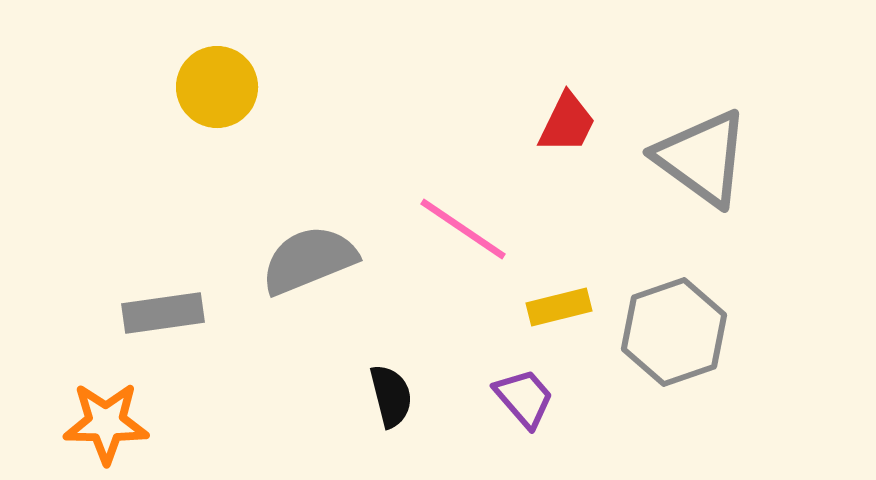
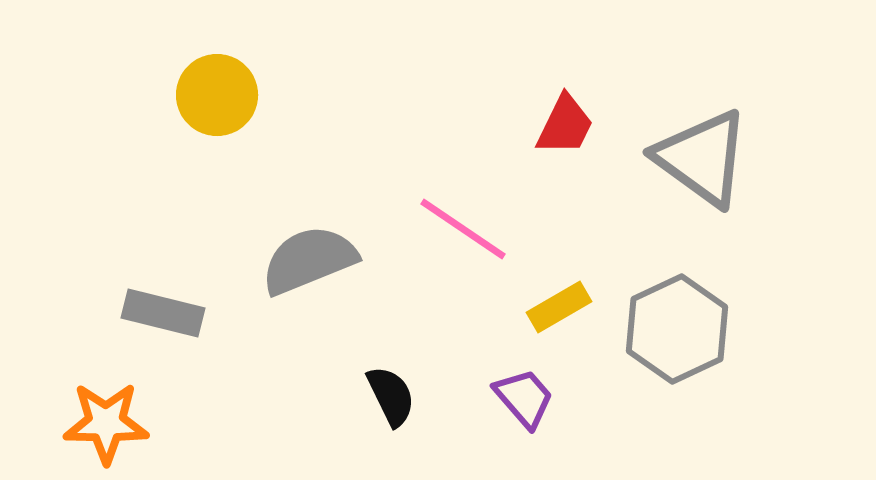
yellow circle: moved 8 px down
red trapezoid: moved 2 px left, 2 px down
yellow rectangle: rotated 16 degrees counterclockwise
gray rectangle: rotated 22 degrees clockwise
gray hexagon: moved 3 px right, 3 px up; rotated 6 degrees counterclockwise
black semicircle: rotated 12 degrees counterclockwise
